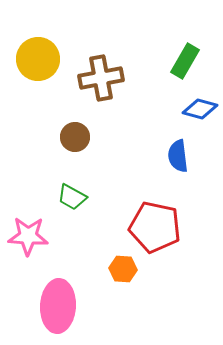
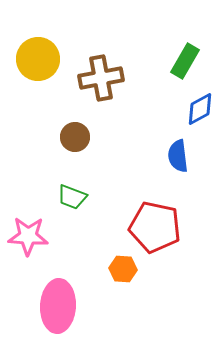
blue diamond: rotated 44 degrees counterclockwise
green trapezoid: rotated 8 degrees counterclockwise
